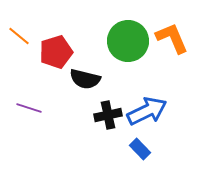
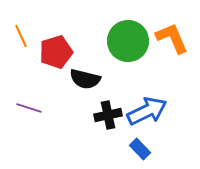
orange line: moved 2 px right; rotated 25 degrees clockwise
